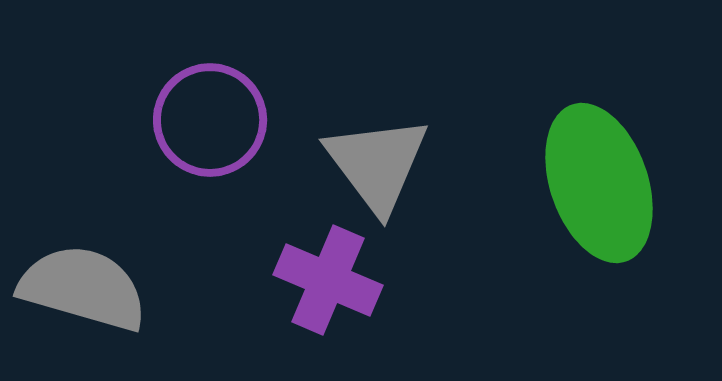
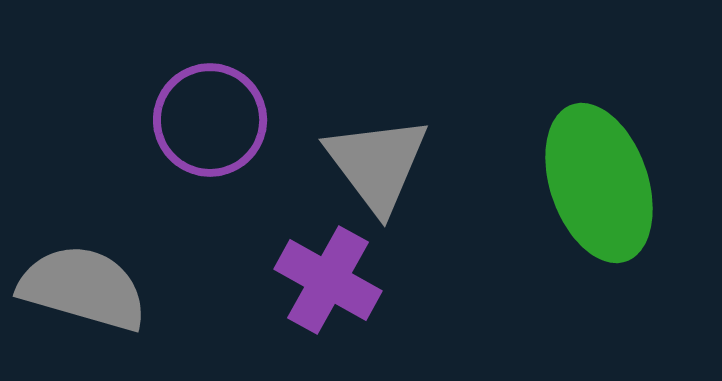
purple cross: rotated 6 degrees clockwise
